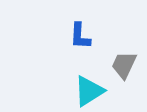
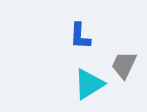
cyan triangle: moved 7 px up
